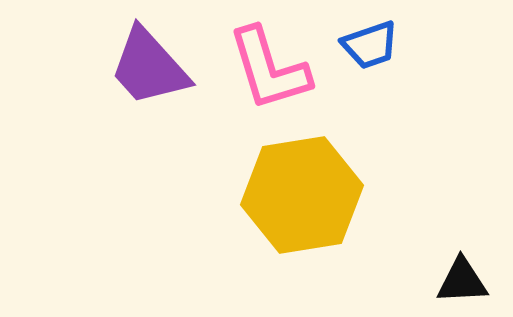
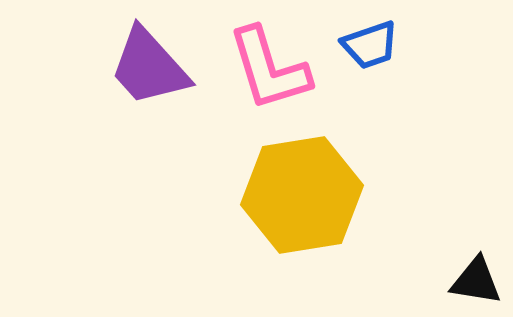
black triangle: moved 14 px right; rotated 12 degrees clockwise
